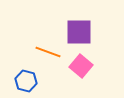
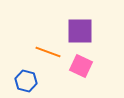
purple square: moved 1 px right, 1 px up
pink square: rotated 15 degrees counterclockwise
